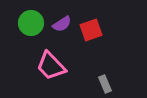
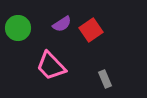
green circle: moved 13 px left, 5 px down
red square: rotated 15 degrees counterclockwise
gray rectangle: moved 5 px up
